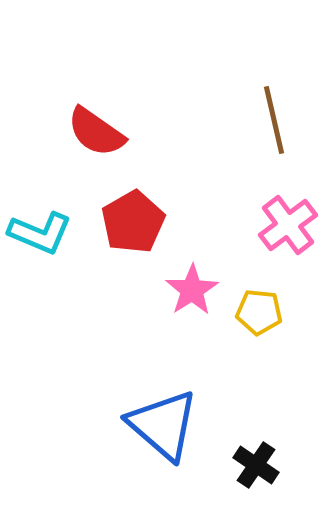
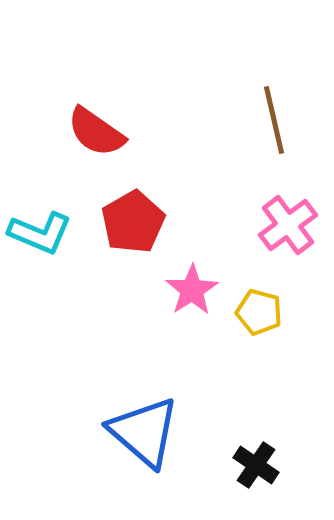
yellow pentagon: rotated 9 degrees clockwise
blue triangle: moved 19 px left, 7 px down
